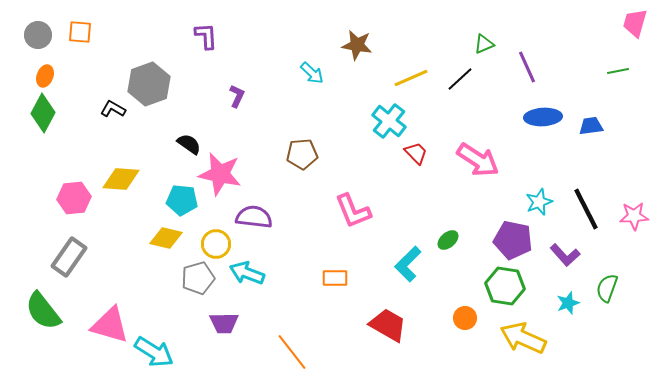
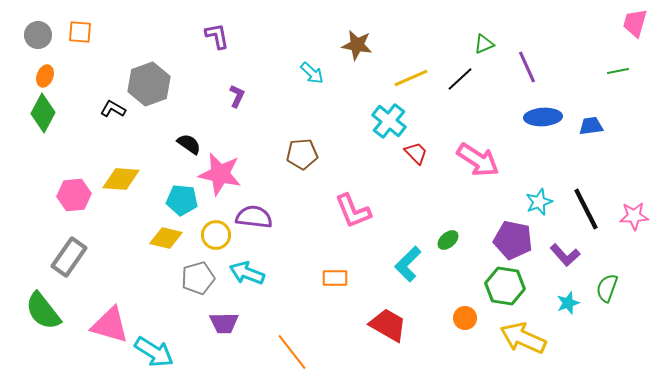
purple L-shape at (206, 36): moved 11 px right; rotated 8 degrees counterclockwise
pink hexagon at (74, 198): moved 3 px up
yellow circle at (216, 244): moved 9 px up
